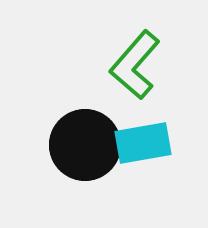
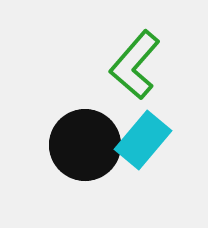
cyan rectangle: moved 3 px up; rotated 40 degrees counterclockwise
